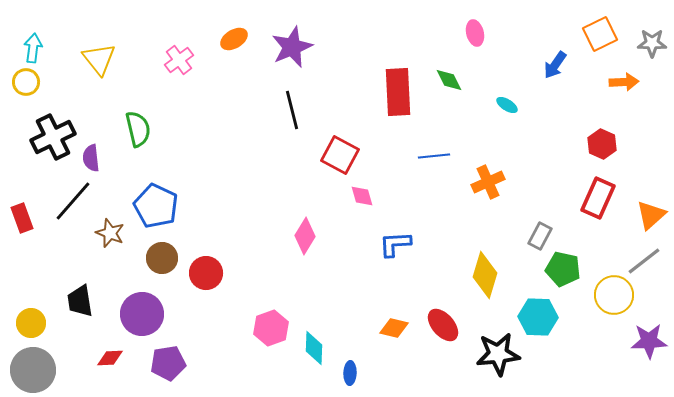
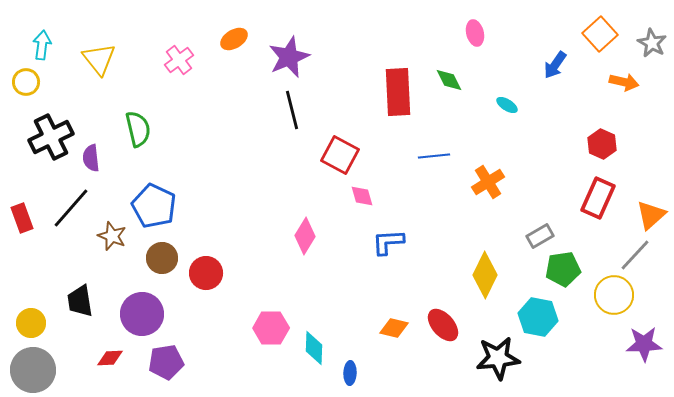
orange square at (600, 34): rotated 16 degrees counterclockwise
gray star at (652, 43): rotated 28 degrees clockwise
purple star at (292, 47): moved 3 px left, 10 px down
cyan arrow at (33, 48): moved 9 px right, 3 px up
orange arrow at (624, 82): rotated 16 degrees clockwise
black cross at (53, 137): moved 2 px left
orange cross at (488, 182): rotated 8 degrees counterclockwise
black line at (73, 201): moved 2 px left, 7 px down
blue pentagon at (156, 206): moved 2 px left
brown star at (110, 233): moved 2 px right, 3 px down
gray rectangle at (540, 236): rotated 32 degrees clockwise
blue L-shape at (395, 244): moved 7 px left, 2 px up
gray line at (644, 261): moved 9 px left, 6 px up; rotated 9 degrees counterclockwise
green pentagon at (563, 269): rotated 20 degrees counterclockwise
yellow diamond at (485, 275): rotated 9 degrees clockwise
cyan hexagon at (538, 317): rotated 9 degrees clockwise
pink hexagon at (271, 328): rotated 20 degrees clockwise
purple star at (649, 341): moved 5 px left, 3 px down
black star at (498, 354): moved 4 px down
purple pentagon at (168, 363): moved 2 px left, 1 px up
